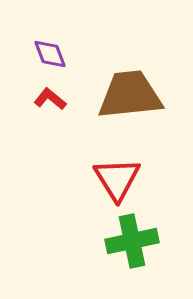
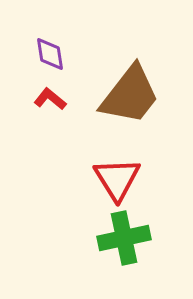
purple diamond: rotated 12 degrees clockwise
brown trapezoid: rotated 134 degrees clockwise
green cross: moved 8 px left, 3 px up
